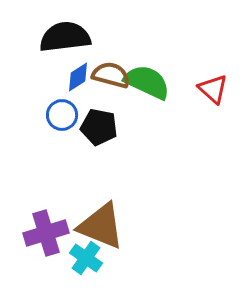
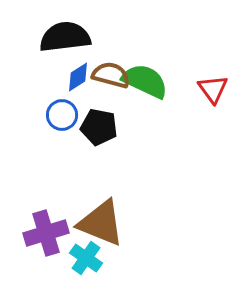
green semicircle: moved 2 px left, 1 px up
red triangle: rotated 12 degrees clockwise
brown triangle: moved 3 px up
